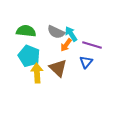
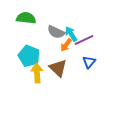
green semicircle: moved 13 px up
purple line: moved 8 px left, 5 px up; rotated 42 degrees counterclockwise
blue triangle: moved 3 px right
